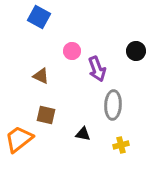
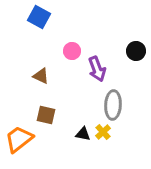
yellow cross: moved 18 px left, 13 px up; rotated 28 degrees counterclockwise
